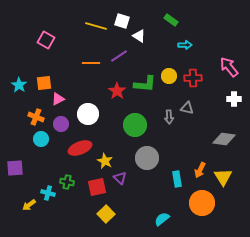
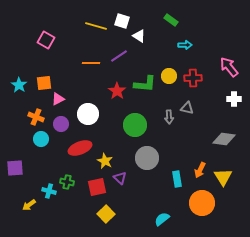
cyan cross: moved 1 px right, 2 px up
